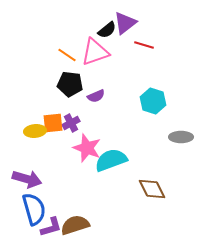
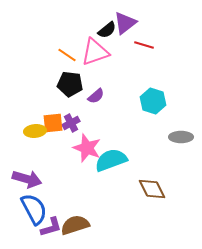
purple semicircle: rotated 18 degrees counterclockwise
blue semicircle: rotated 12 degrees counterclockwise
